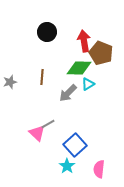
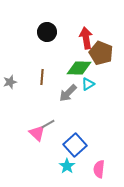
red arrow: moved 2 px right, 3 px up
